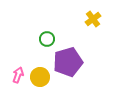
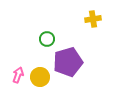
yellow cross: rotated 28 degrees clockwise
